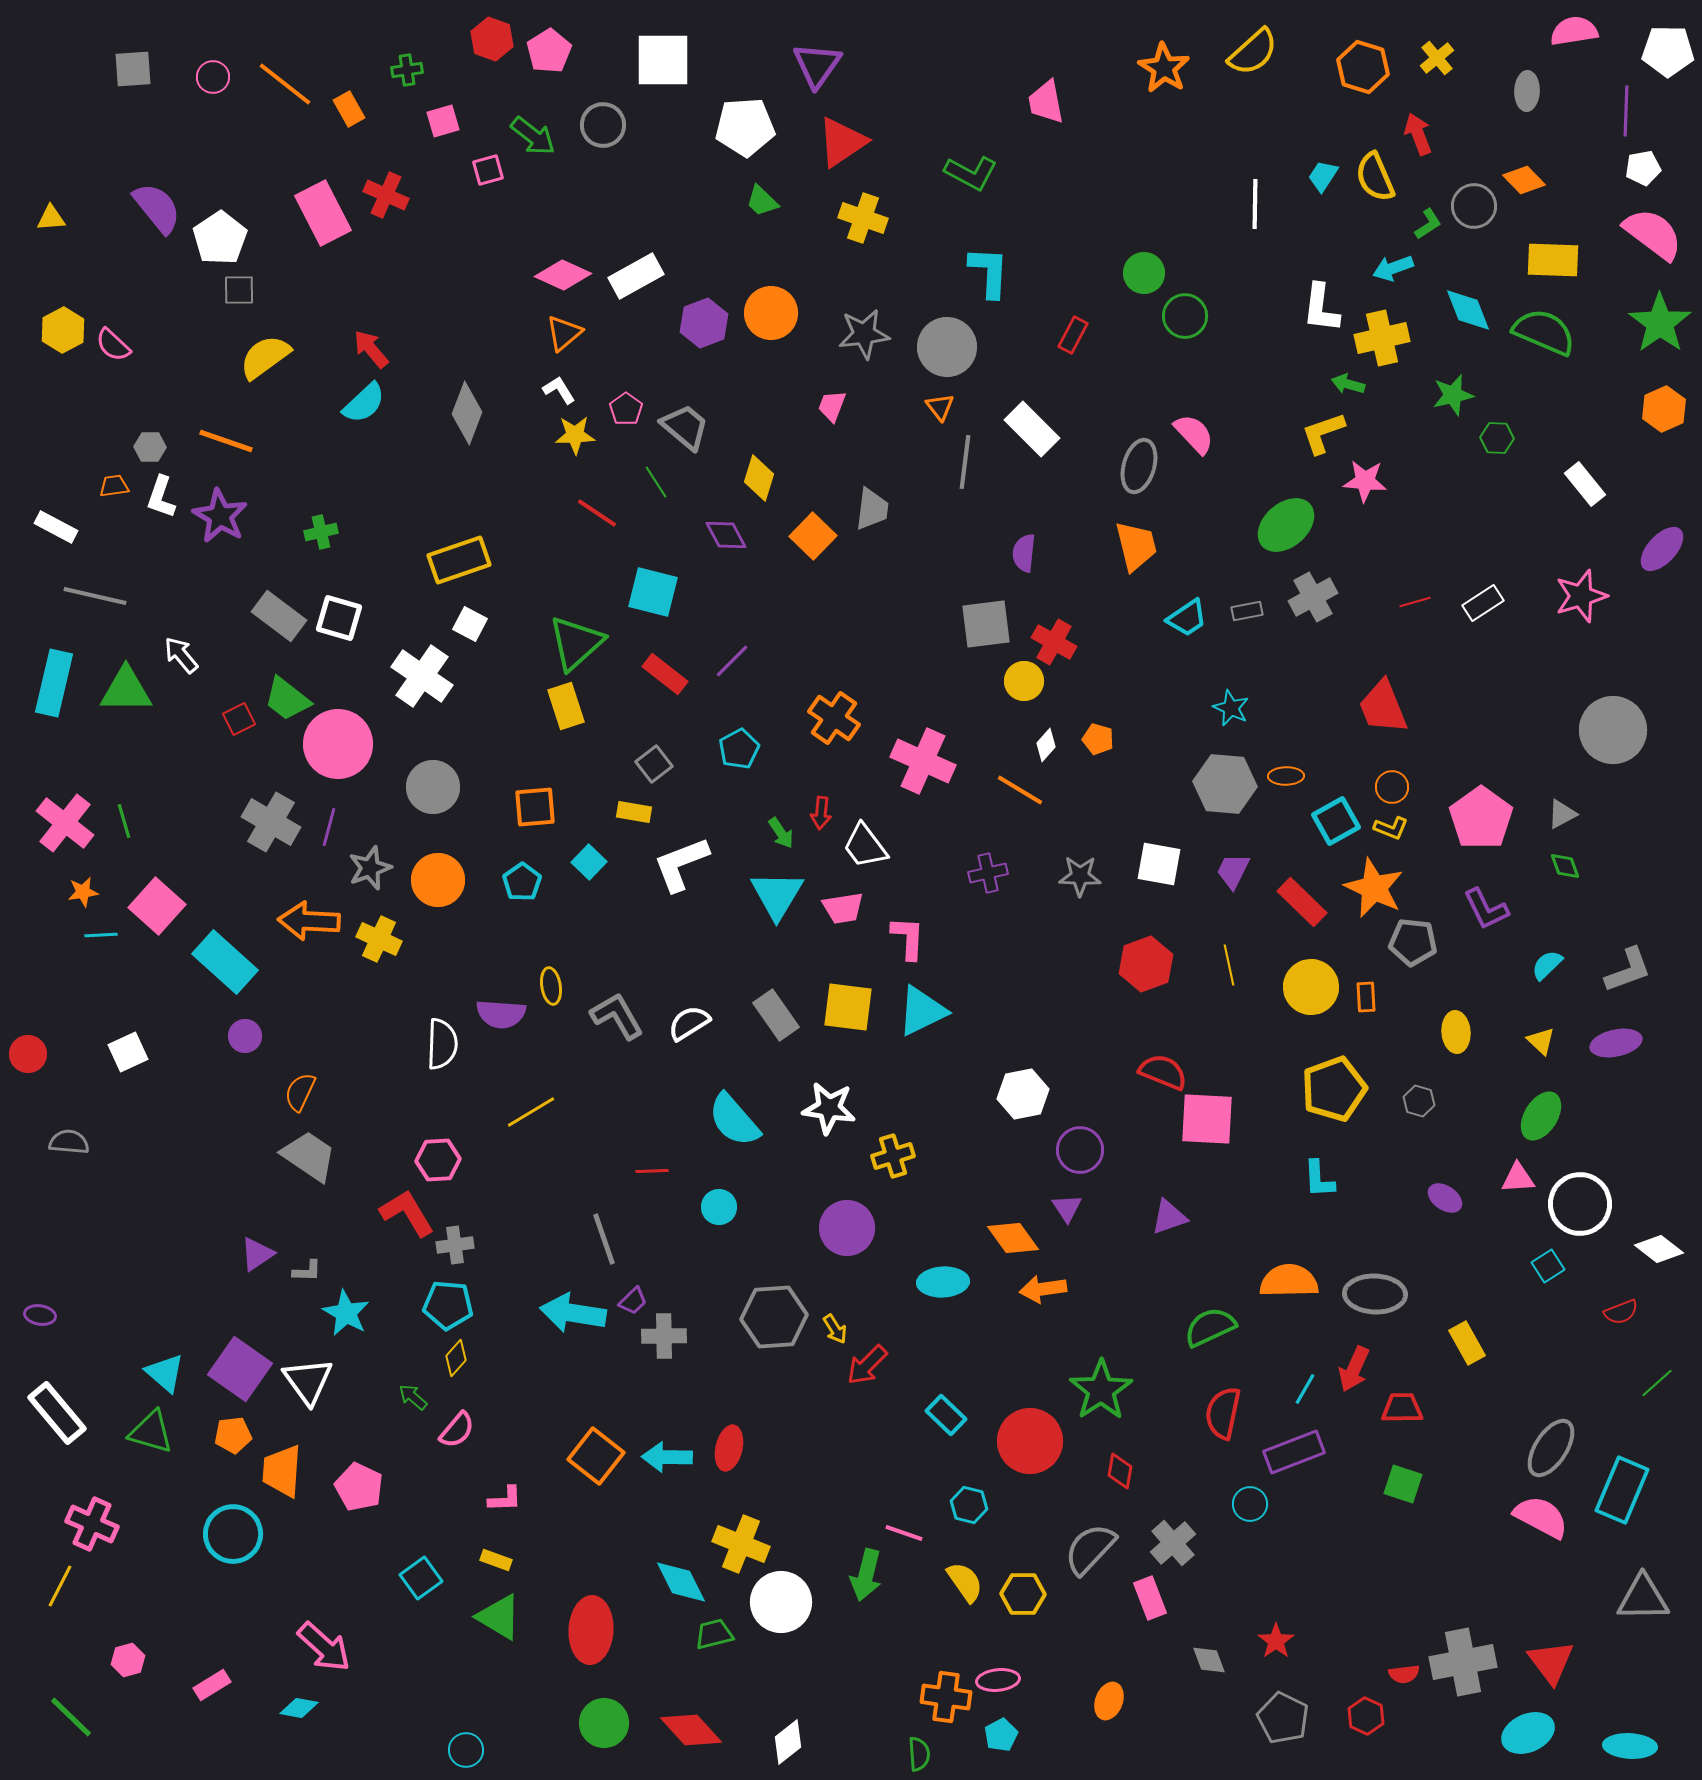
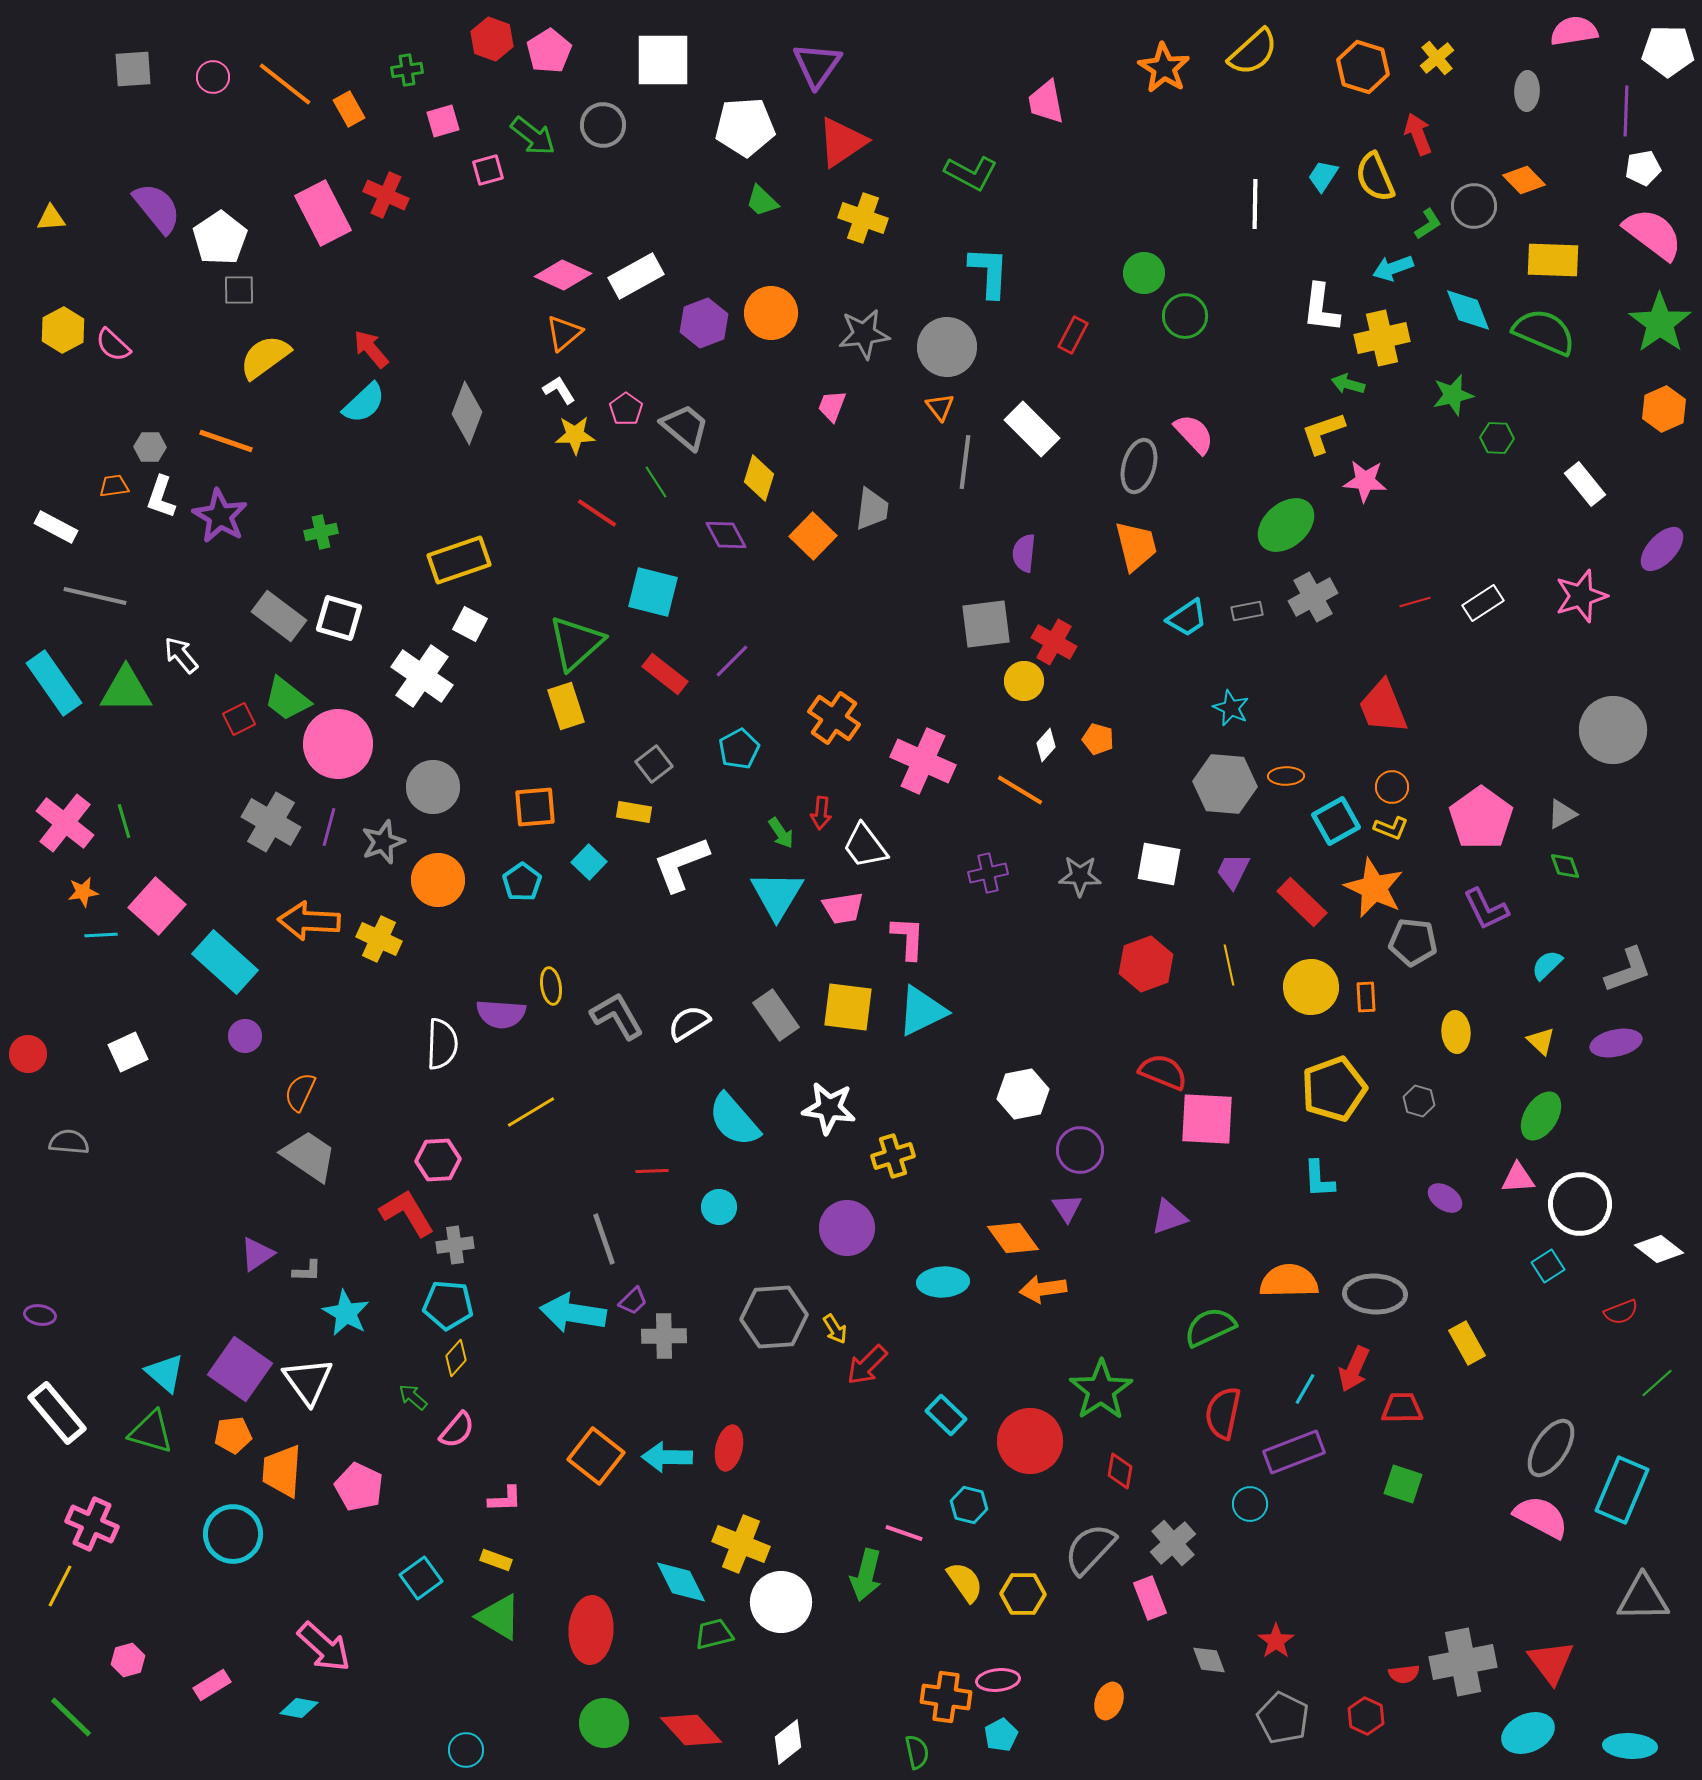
cyan rectangle at (54, 683): rotated 48 degrees counterclockwise
gray star at (370, 868): moved 13 px right, 26 px up
green semicircle at (919, 1754): moved 2 px left, 2 px up; rotated 8 degrees counterclockwise
